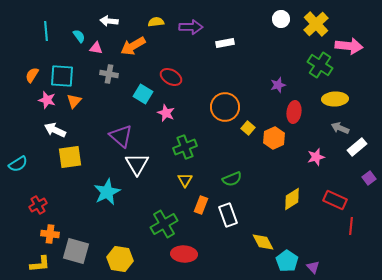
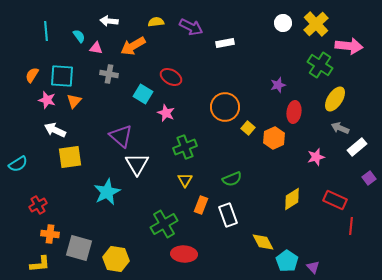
white circle at (281, 19): moved 2 px right, 4 px down
purple arrow at (191, 27): rotated 25 degrees clockwise
yellow ellipse at (335, 99): rotated 55 degrees counterclockwise
gray square at (76, 251): moved 3 px right, 3 px up
yellow hexagon at (120, 259): moved 4 px left
